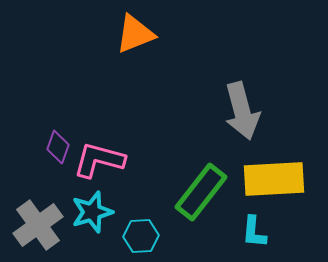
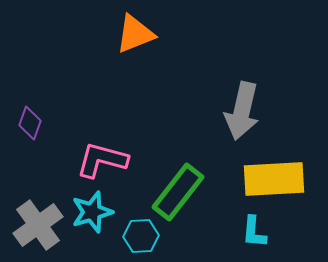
gray arrow: rotated 28 degrees clockwise
purple diamond: moved 28 px left, 24 px up
pink L-shape: moved 3 px right
green rectangle: moved 23 px left
